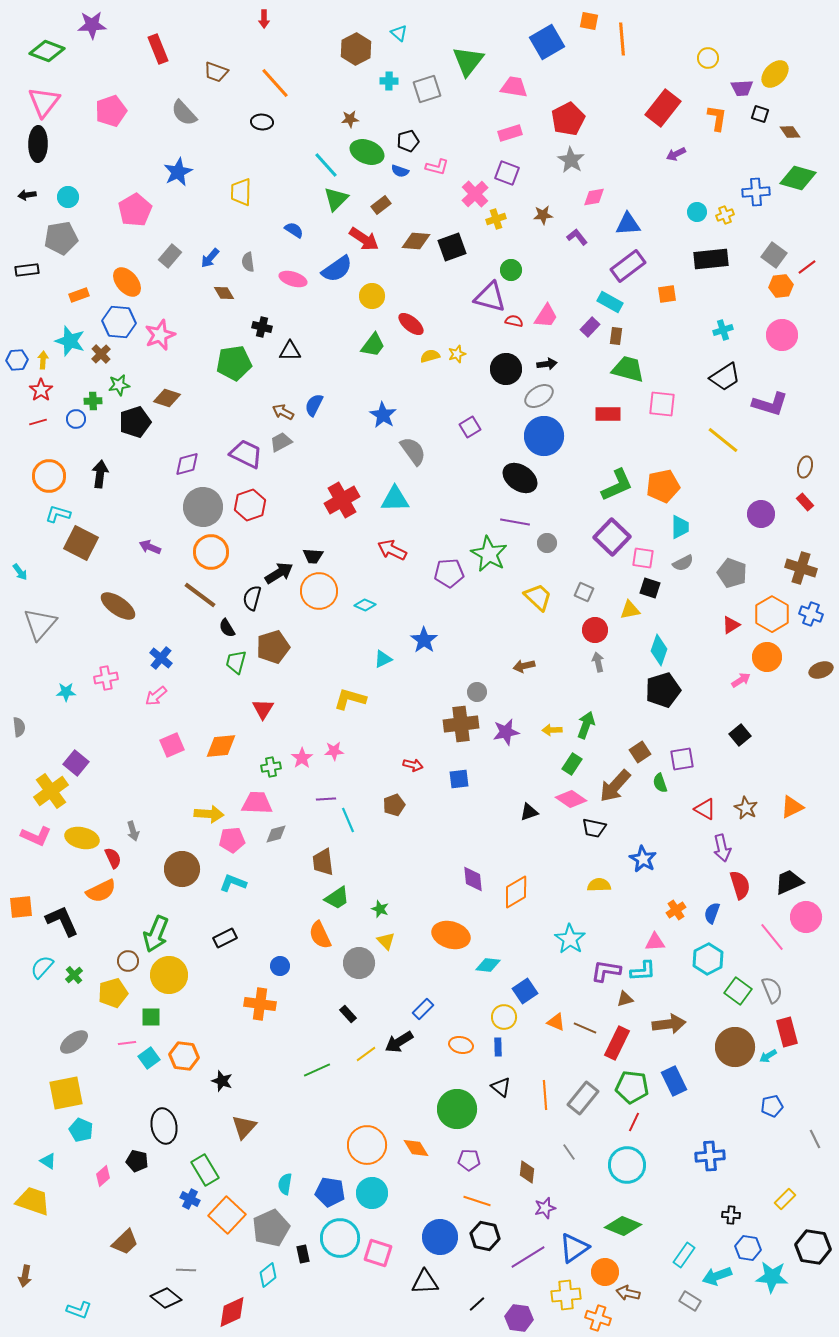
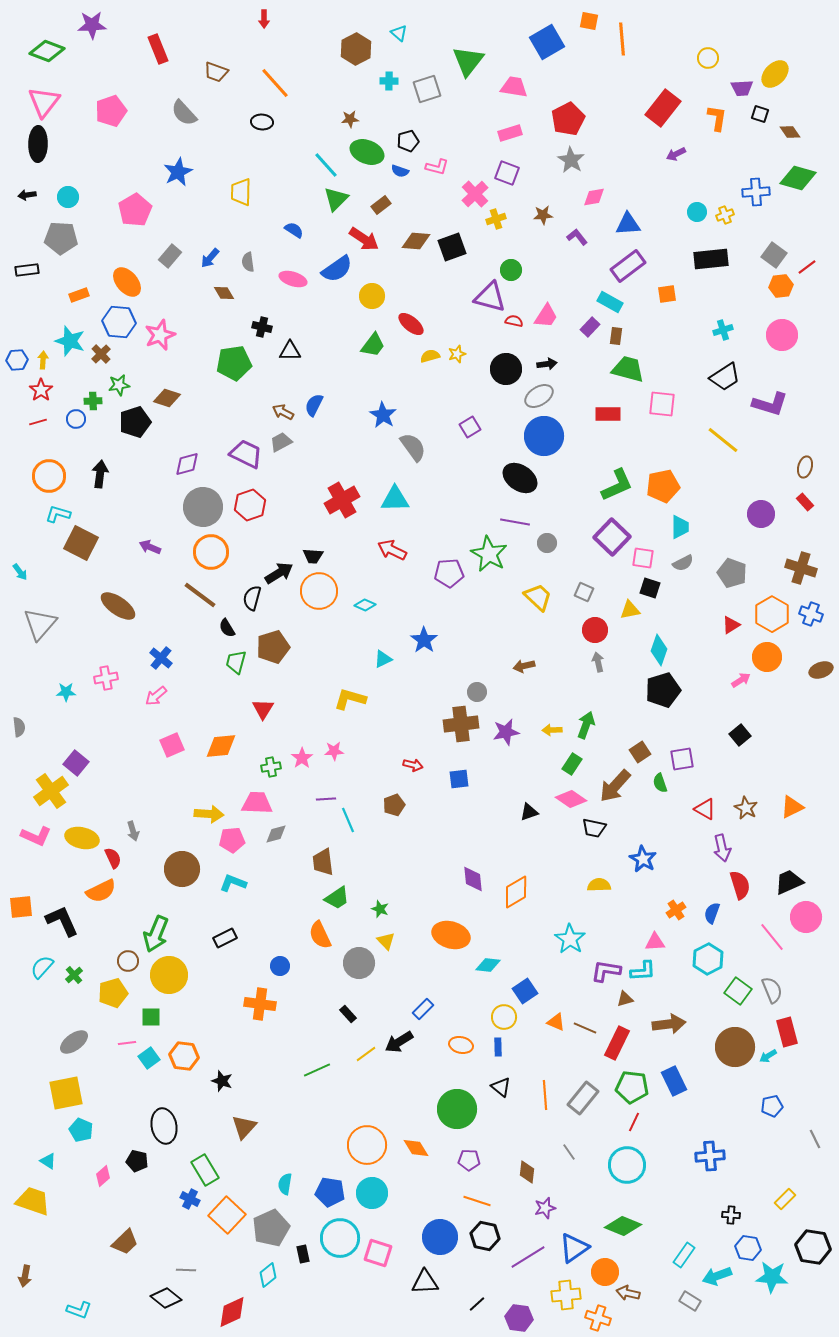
gray pentagon at (61, 238): rotated 12 degrees clockwise
gray semicircle at (413, 451): moved 4 px up
